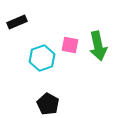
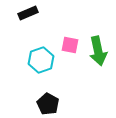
black rectangle: moved 11 px right, 9 px up
green arrow: moved 5 px down
cyan hexagon: moved 1 px left, 2 px down
